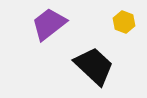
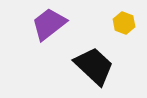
yellow hexagon: moved 1 px down
